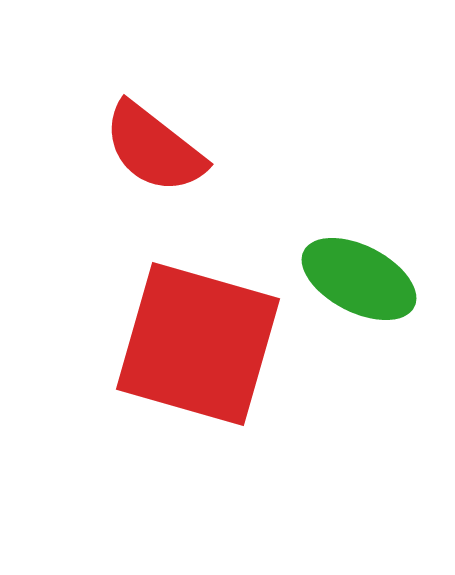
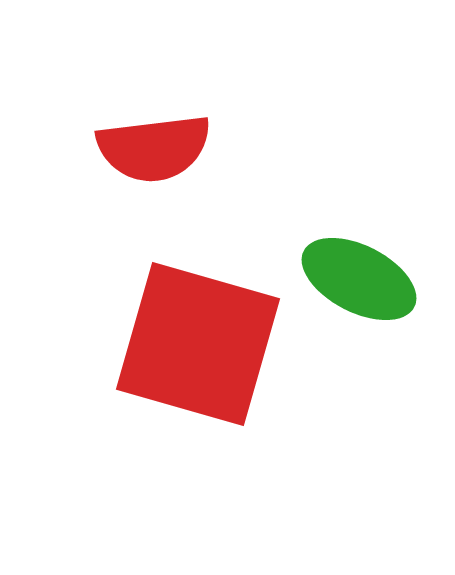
red semicircle: rotated 45 degrees counterclockwise
